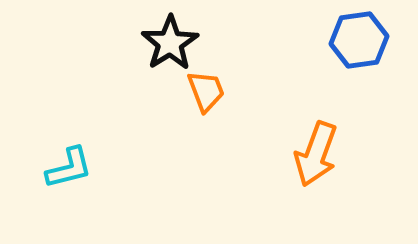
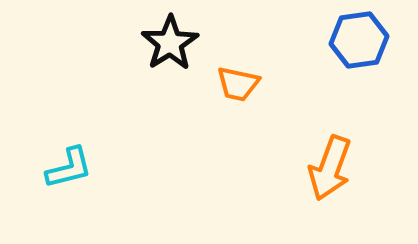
orange trapezoid: moved 32 px right, 7 px up; rotated 123 degrees clockwise
orange arrow: moved 14 px right, 14 px down
